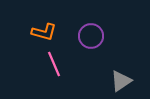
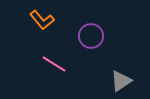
orange L-shape: moved 2 px left, 12 px up; rotated 35 degrees clockwise
pink line: rotated 35 degrees counterclockwise
